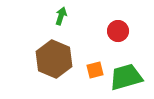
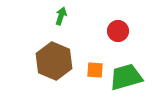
brown hexagon: moved 2 px down
orange square: rotated 18 degrees clockwise
